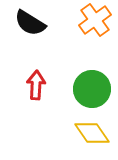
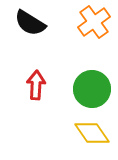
orange cross: moved 1 px left, 2 px down
